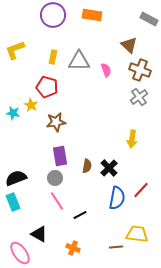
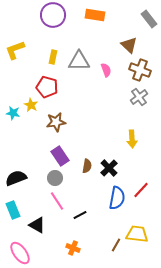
orange rectangle: moved 3 px right
gray rectangle: rotated 24 degrees clockwise
yellow arrow: rotated 12 degrees counterclockwise
purple rectangle: rotated 24 degrees counterclockwise
cyan rectangle: moved 8 px down
black triangle: moved 2 px left, 9 px up
brown line: moved 2 px up; rotated 56 degrees counterclockwise
